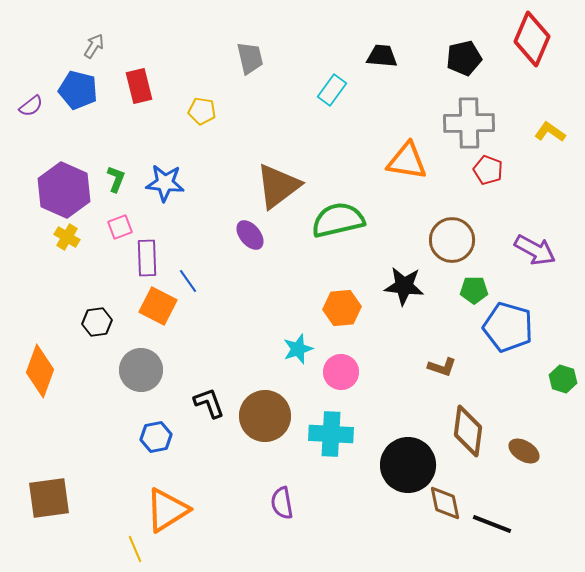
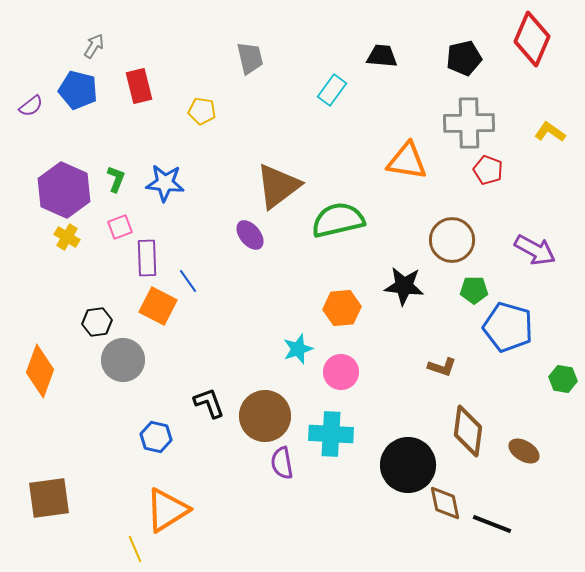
gray circle at (141, 370): moved 18 px left, 10 px up
green hexagon at (563, 379): rotated 8 degrees counterclockwise
blue hexagon at (156, 437): rotated 24 degrees clockwise
purple semicircle at (282, 503): moved 40 px up
